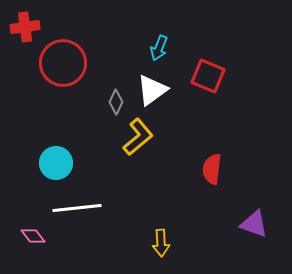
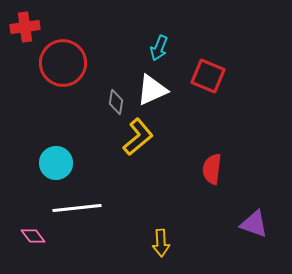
white triangle: rotated 12 degrees clockwise
gray diamond: rotated 15 degrees counterclockwise
